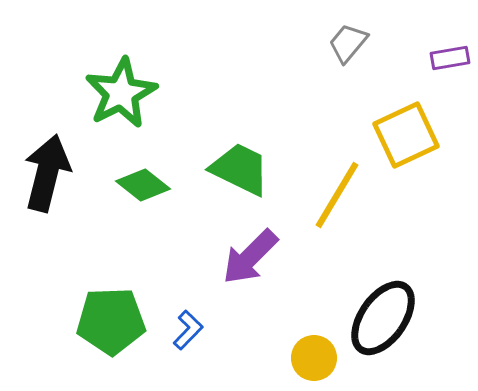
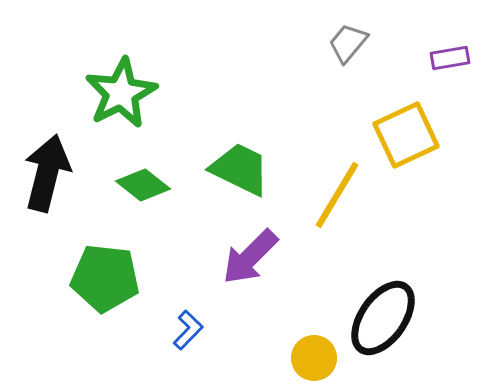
green pentagon: moved 6 px left, 43 px up; rotated 8 degrees clockwise
